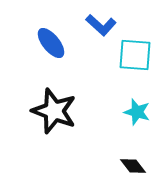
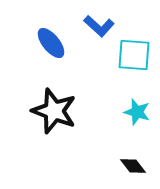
blue L-shape: moved 2 px left, 1 px down
cyan square: moved 1 px left
